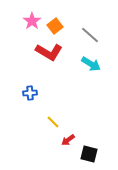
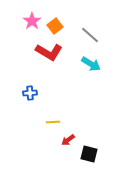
yellow line: rotated 48 degrees counterclockwise
